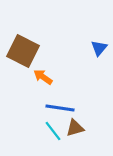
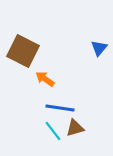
orange arrow: moved 2 px right, 2 px down
